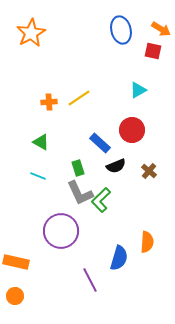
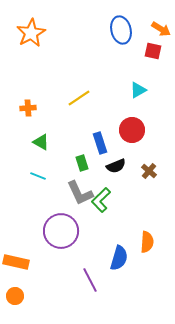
orange cross: moved 21 px left, 6 px down
blue rectangle: rotated 30 degrees clockwise
green rectangle: moved 4 px right, 5 px up
